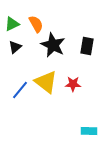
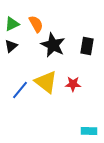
black triangle: moved 4 px left, 1 px up
